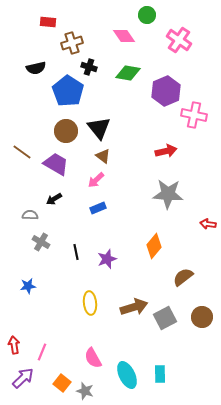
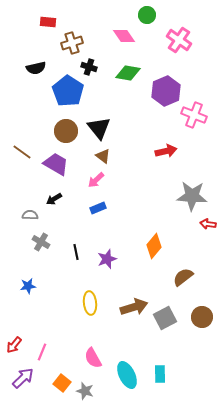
pink cross at (194, 115): rotated 10 degrees clockwise
gray star at (168, 194): moved 24 px right, 2 px down
red arrow at (14, 345): rotated 132 degrees counterclockwise
